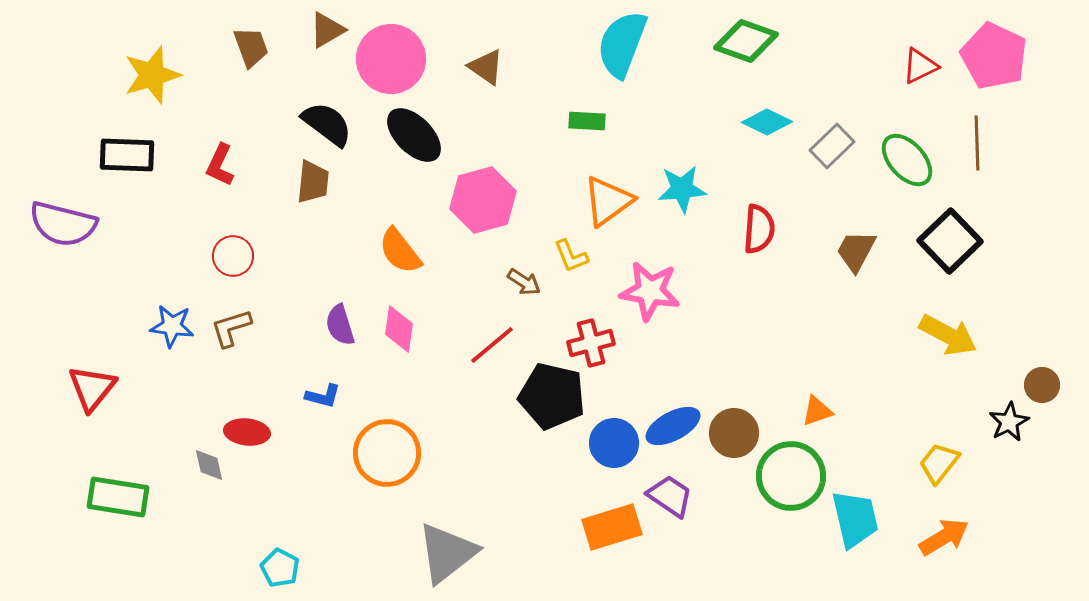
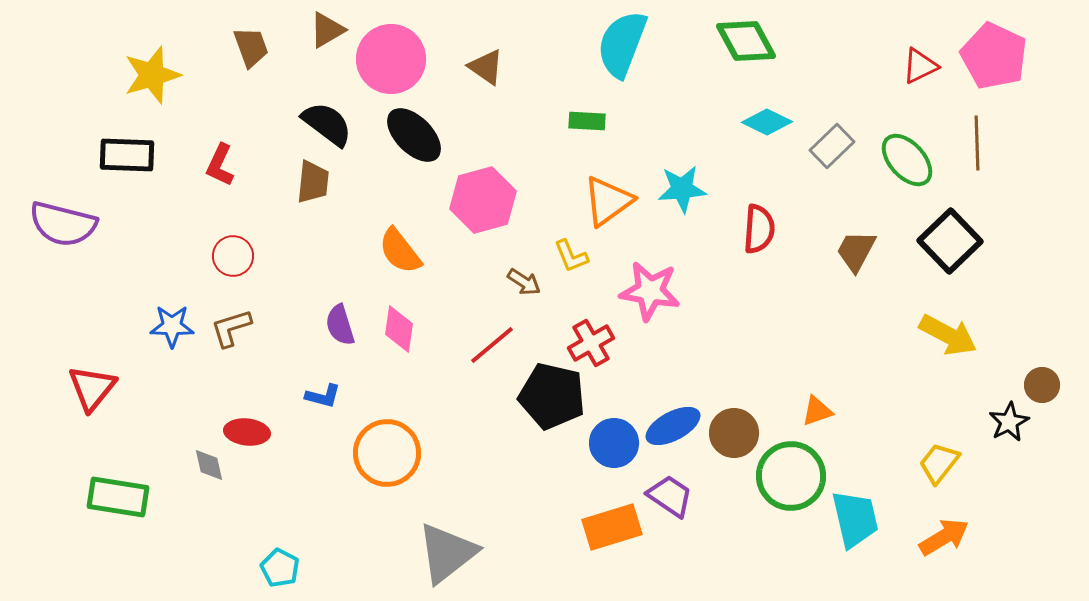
green diamond at (746, 41): rotated 42 degrees clockwise
blue star at (172, 326): rotated 6 degrees counterclockwise
red cross at (591, 343): rotated 15 degrees counterclockwise
